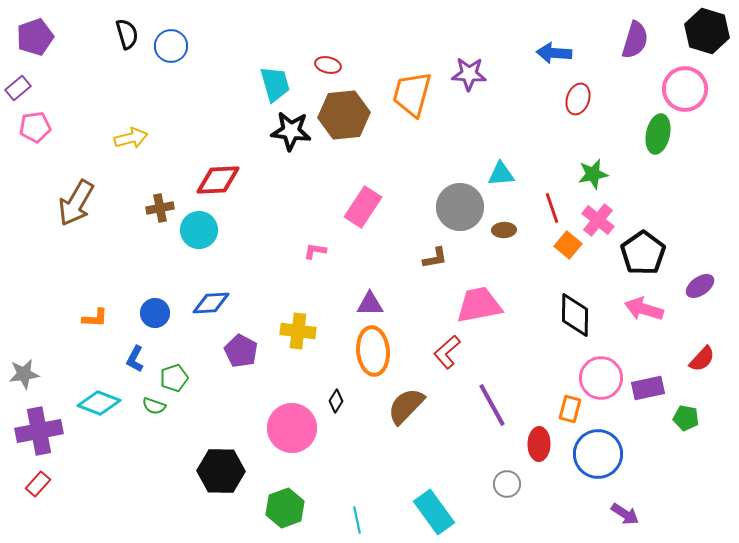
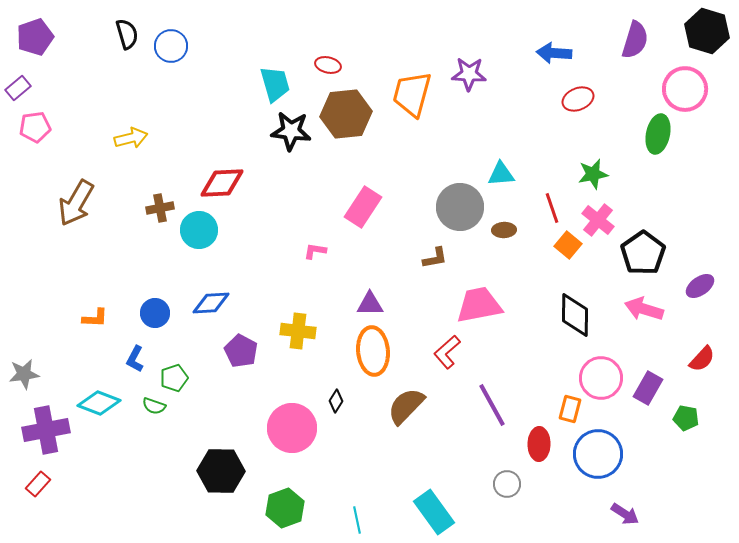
red ellipse at (578, 99): rotated 48 degrees clockwise
brown hexagon at (344, 115): moved 2 px right, 1 px up
red diamond at (218, 180): moved 4 px right, 3 px down
purple rectangle at (648, 388): rotated 48 degrees counterclockwise
purple cross at (39, 431): moved 7 px right, 1 px up
